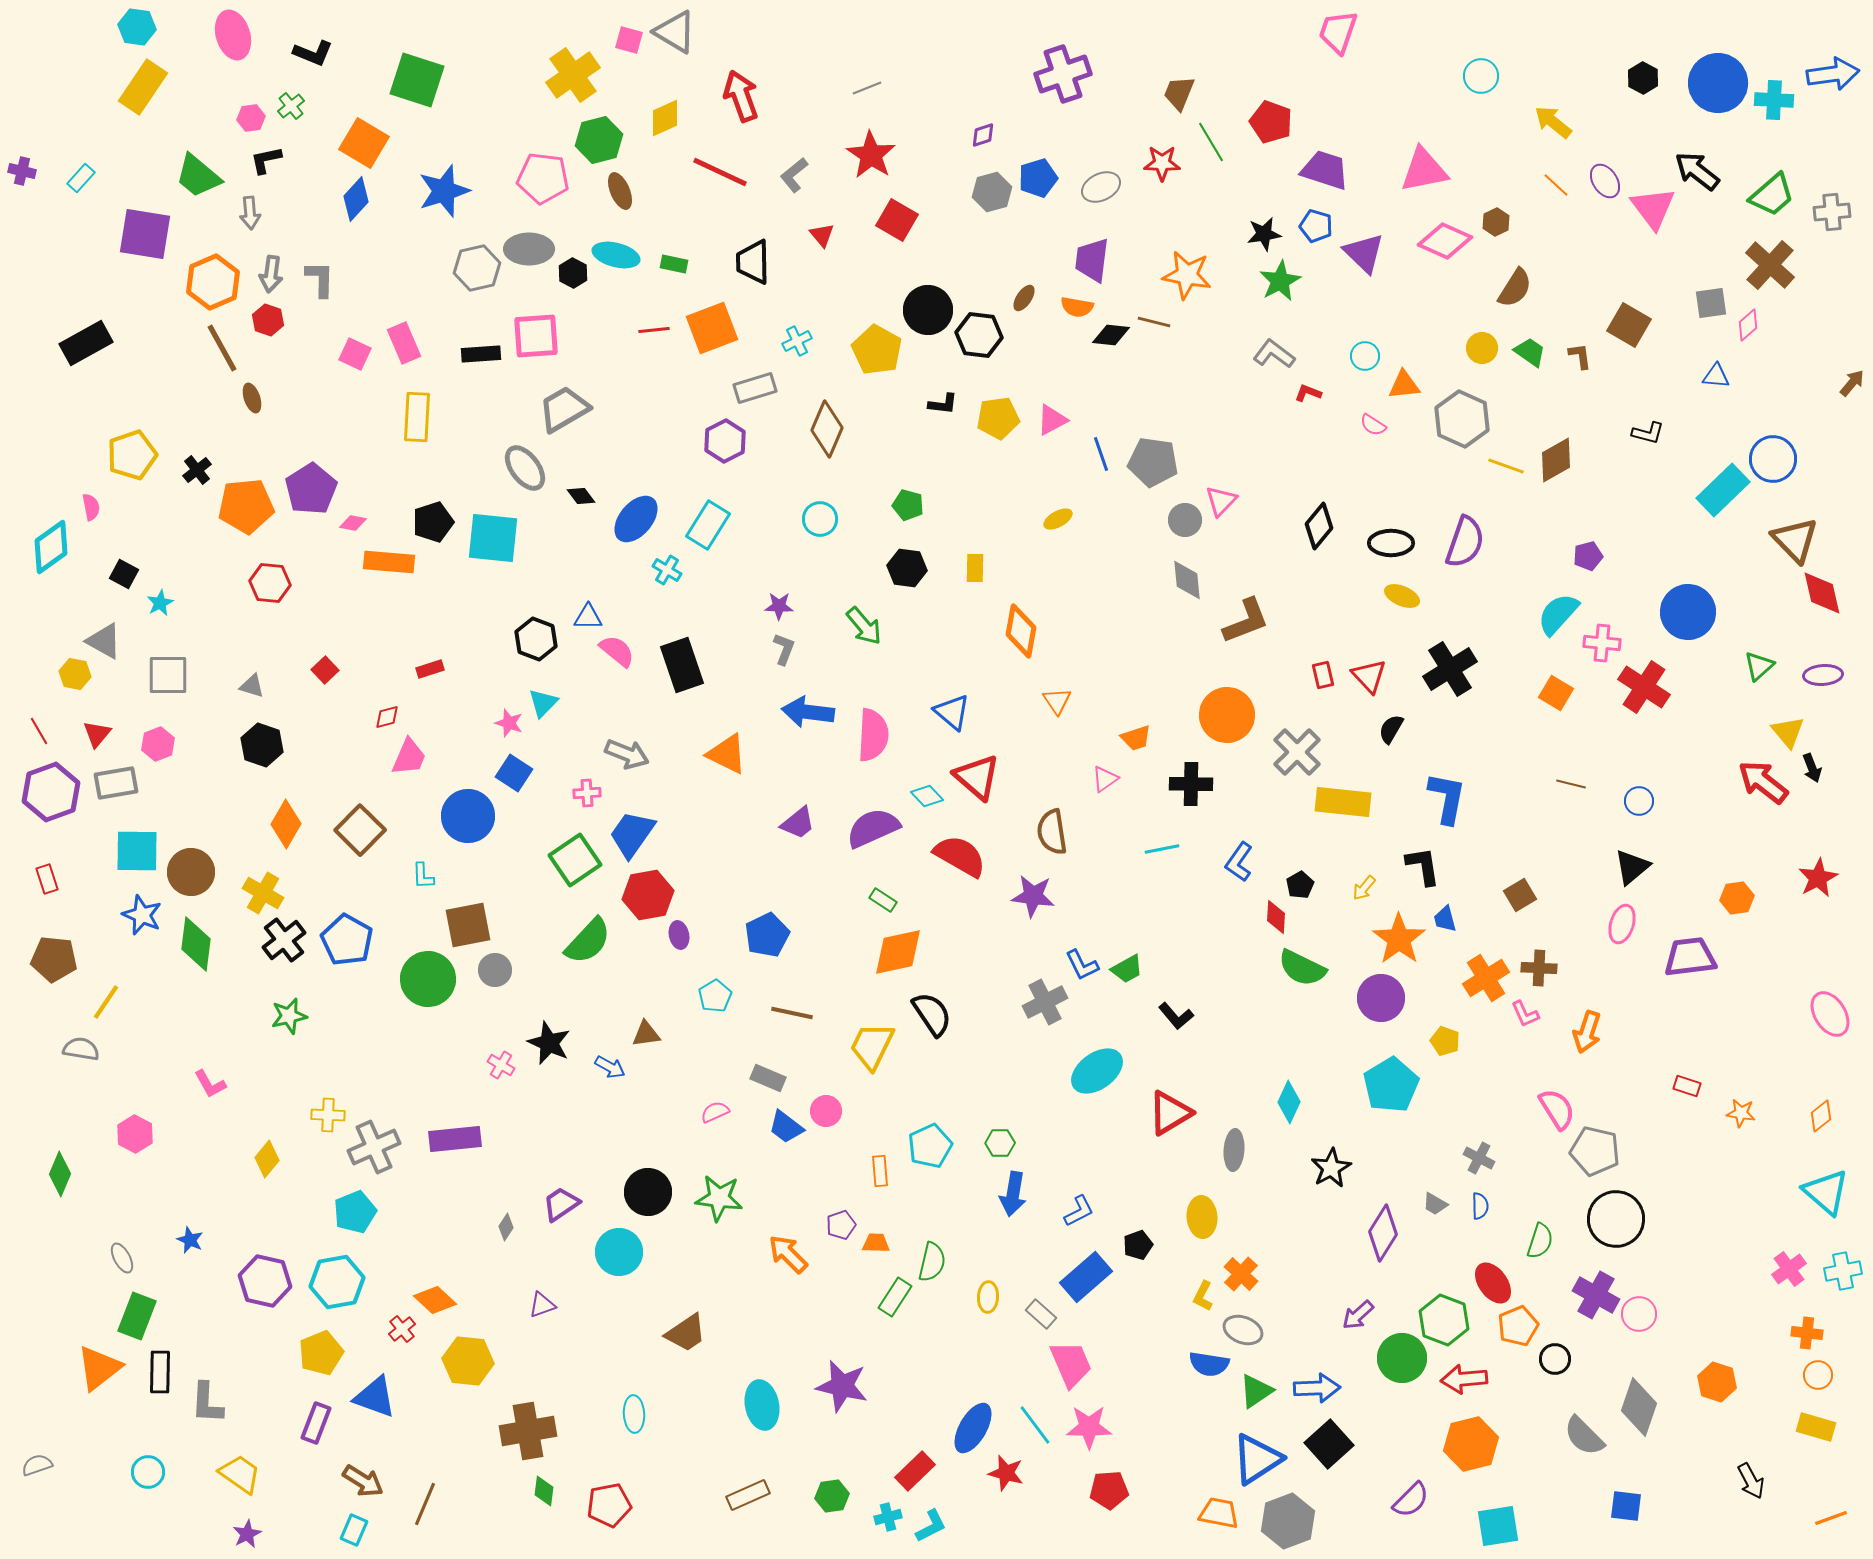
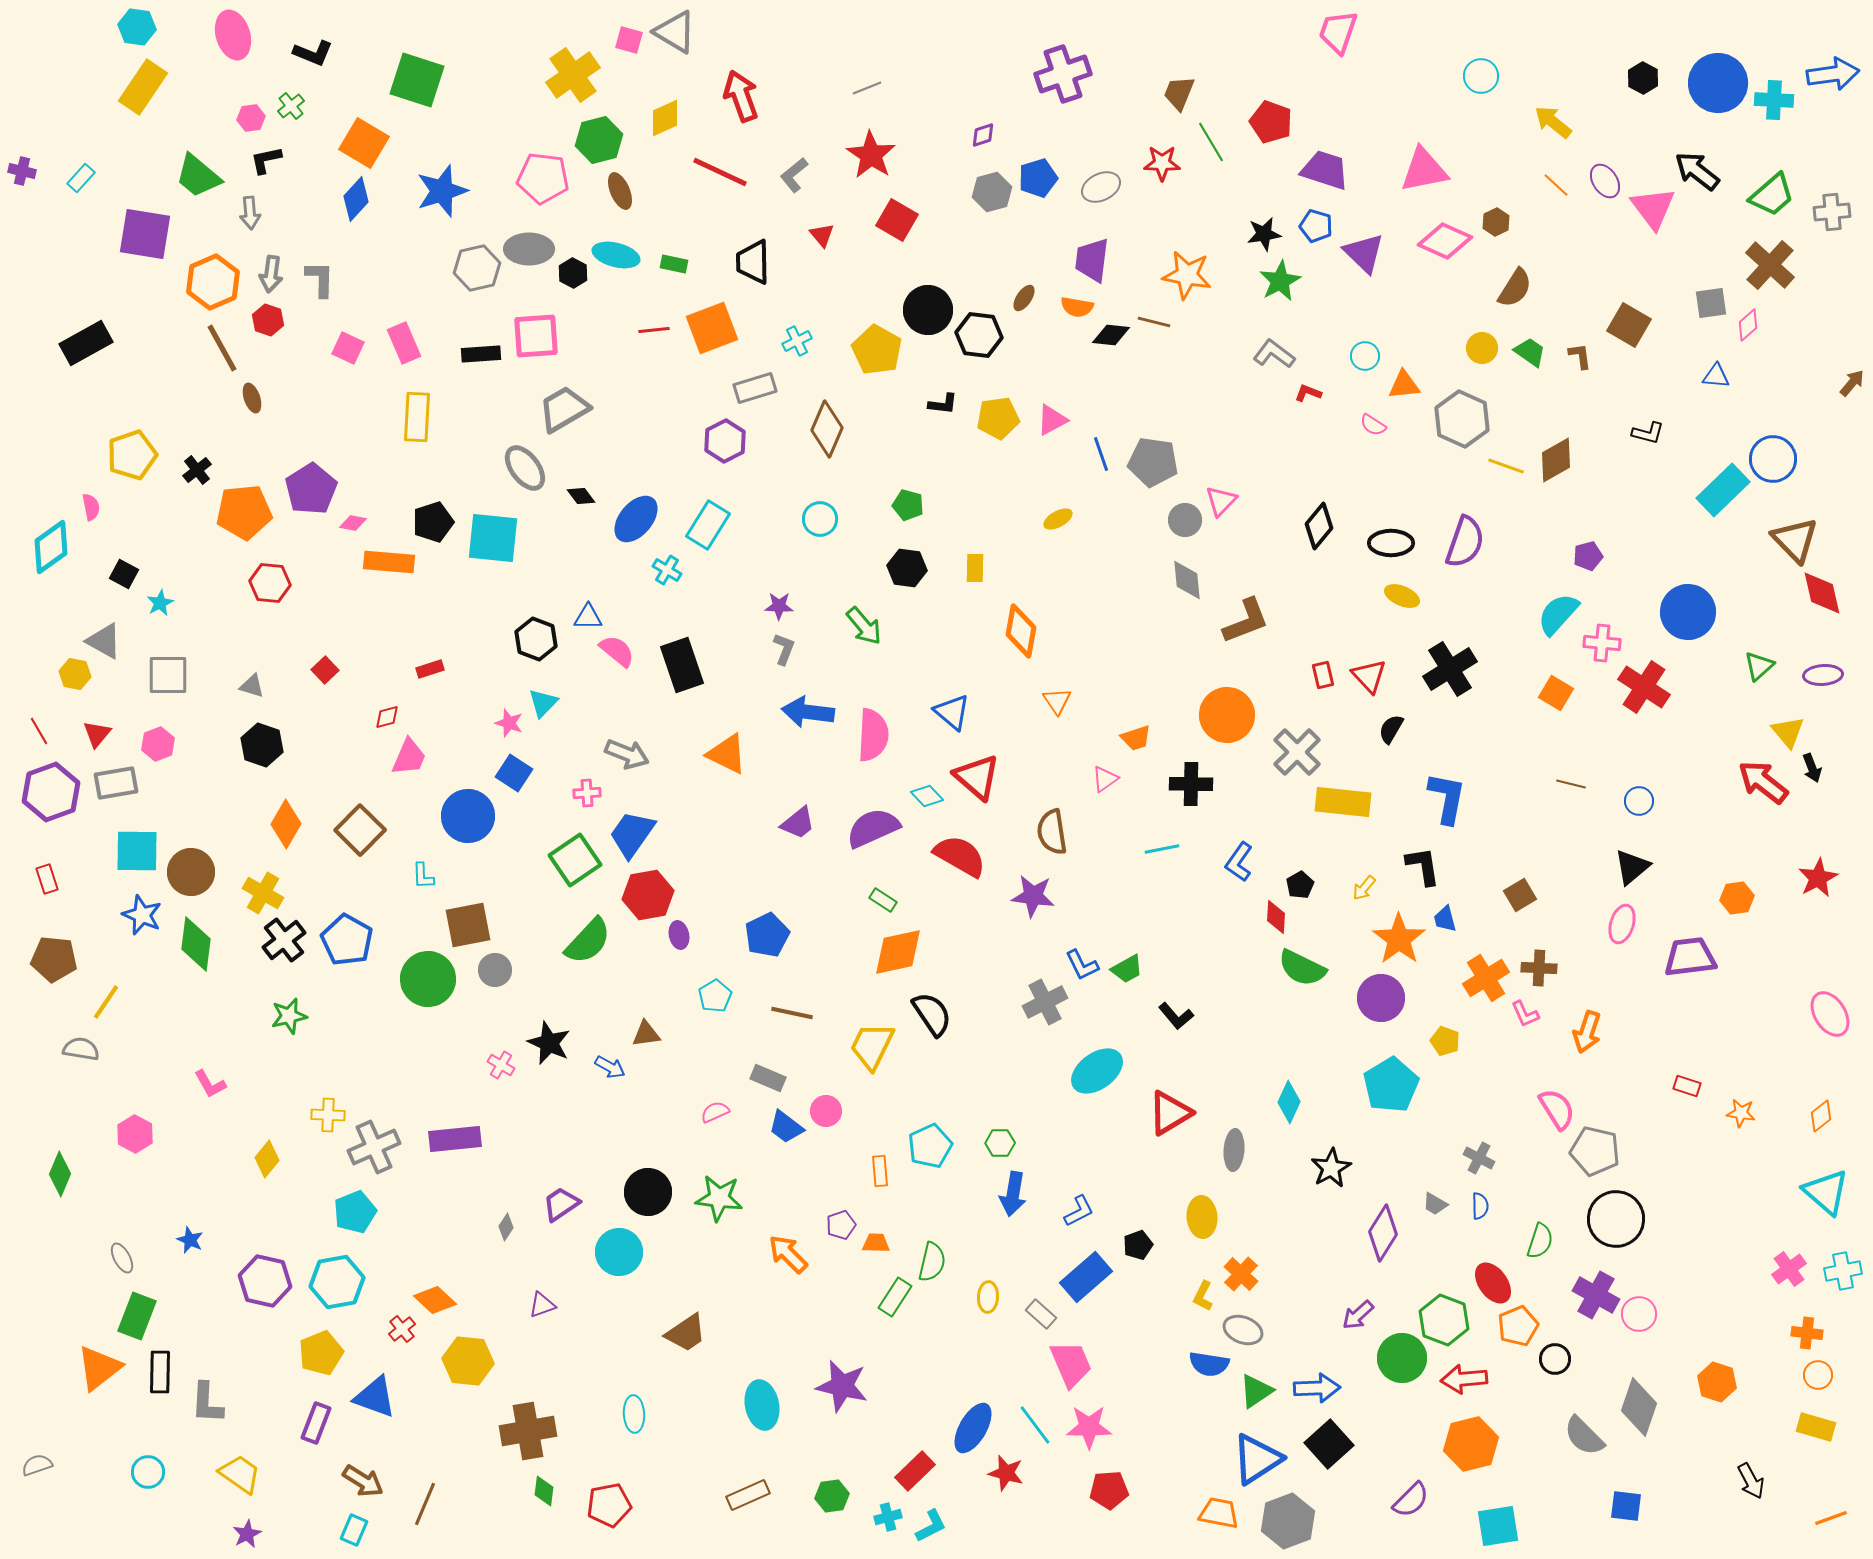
blue star at (444, 191): moved 2 px left
pink square at (355, 354): moved 7 px left, 6 px up
orange pentagon at (246, 506): moved 2 px left, 6 px down
